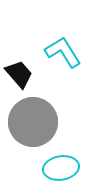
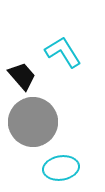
black trapezoid: moved 3 px right, 2 px down
